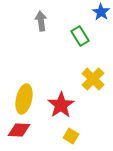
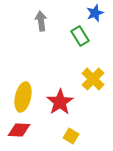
blue star: moved 6 px left, 1 px down; rotated 18 degrees clockwise
yellow ellipse: moved 1 px left, 2 px up
red star: moved 1 px left, 3 px up
